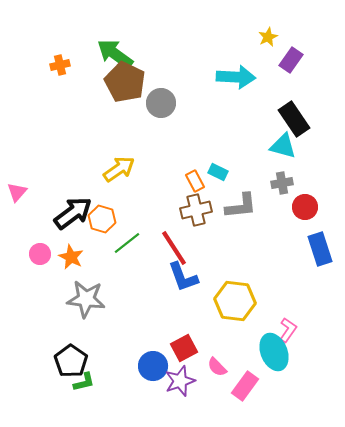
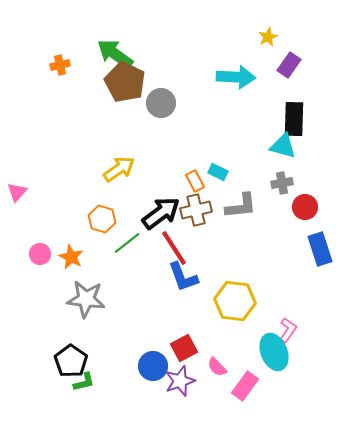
purple rectangle: moved 2 px left, 5 px down
black rectangle: rotated 36 degrees clockwise
black arrow: moved 88 px right
